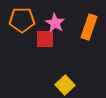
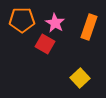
red square: moved 5 px down; rotated 30 degrees clockwise
yellow square: moved 15 px right, 7 px up
